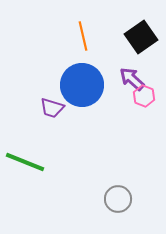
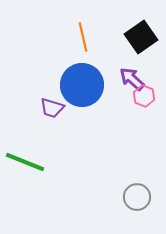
orange line: moved 1 px down
gray circle: moved 19 px right, 2 px up
